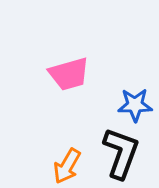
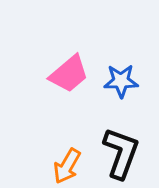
pink trapezoid: rotated 24 degrees counterclockwise
blue star: moved 14 px left, 24 px up
